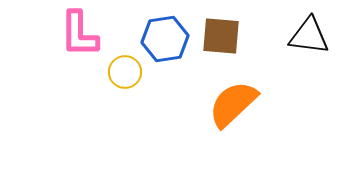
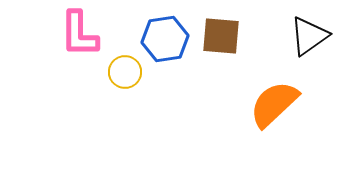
black triangle: rotated 42 degrees counterclockwise
orange semicircle: moved 41 px right
